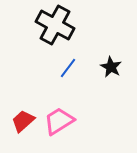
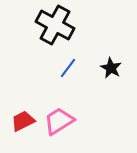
black star: moved 1 px down
red trapezoid: rotated 15 degrees clockwise
